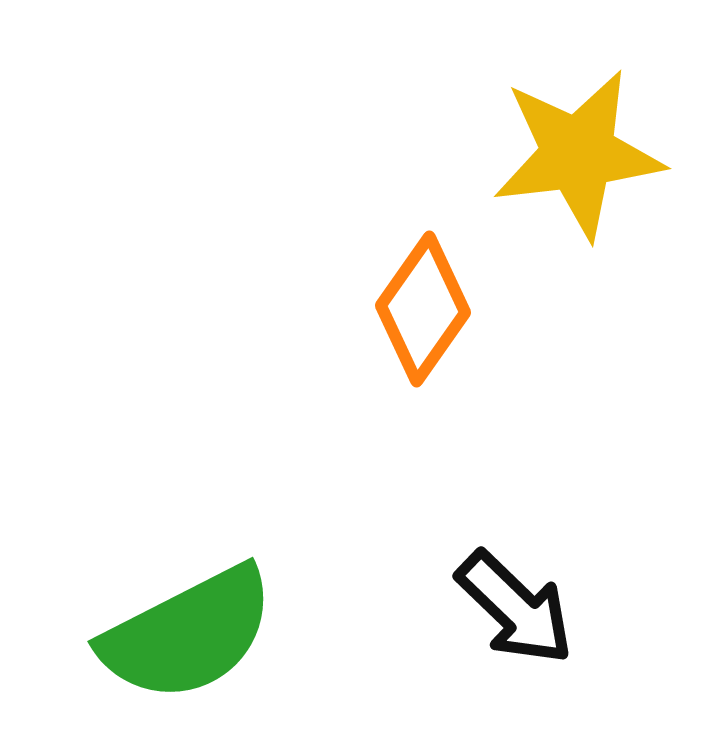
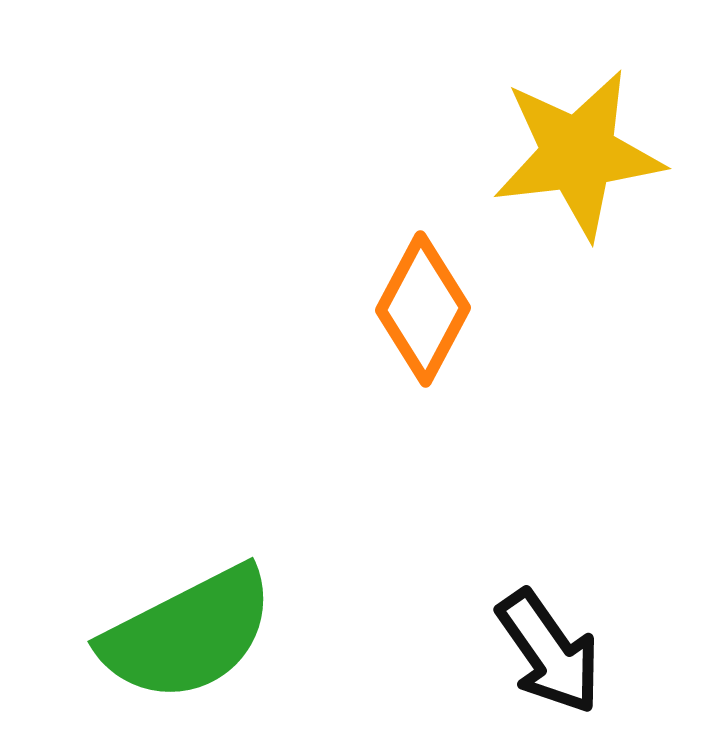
orange diamond: rotated 7 degrees counterclockwise
black arrow: moved 34 px right, 44 px down; rotated 11 degrees clockwise
